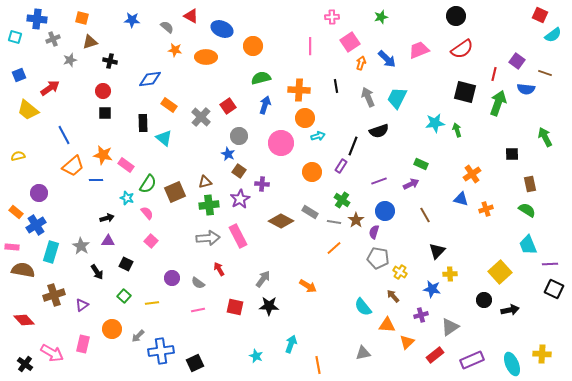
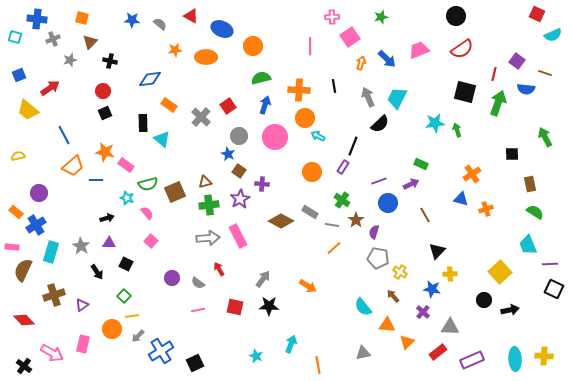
red square at (540, 15): moved 3 px left, 1 px up
gray semicircle at (167, 27): moved 7 px left, 3 px up
cyan semicircle at (553, 35): rotated 12 degrees clockwise
brown triangle at (90, 42): rotated 28 degrees counterclockwise
pink square at (350, 42): moved 5 px up
orange star at (175, 50): rotated 16 degrees counterclockwise
black line at (336, 86): moved 2 px left
black square at (105, 113): rotated 24 degrees counterclockwise
black semicircle at (379, 131): moved 1 px right, 7 px up; rotated 24 degrees counterclockwise
cyan arrow at (318, 136): rotated 136 degrees counterclockwise
cyan triangle at (164, 138): moved 2 px left, 1 px down
pink circle at (281, 143): moved 6 px left, 6 px up
orange star at (103, 155): moved 2 px right, 3 px up
purple rectangle at (341, 166): moved 2 px right, 1 px down
green semicircle at (148, 184): rotated 42 degrees clockwise
green semicircle at (527, 210): moved 8 px right, 2 px down
blue circle at (385, 211): moved 3 px right, 8 px up
gray line at (334, 222): moved 2 px left, 3 px down
purple triangle at (108, 241): moved 1 px right, 2 px down
brown semicircle at (23, 270): rotated 75 degrees counterclockwise
yellow line at (152, 303): moved 20 px left, 13 px down
purple cross at (421, 315): moved 2 px right, 3 px up; rotated 32 degrees counterclockwise
gray triangle at (450, 327): rotated 36 degrees clockwise
blue cross at (161, 351): rotated 25 degrees counterclockwise
yellow cross at (542, 354): moved 2 px right, 2 px down
red rectangle at (435, 355): moved 3 px right, 3 px up
black cross at (25, 364): moved 1 px left, 2 px down
cyan ellipse at (512, 364): moved 3 px right, 5 px up; rotated 20 degrees clockwise
